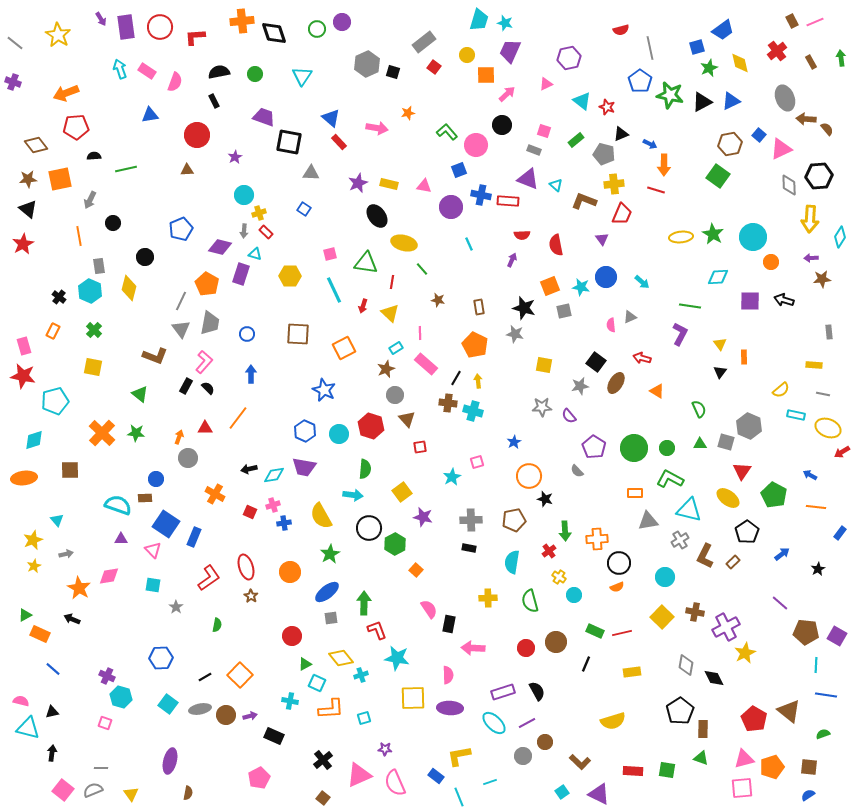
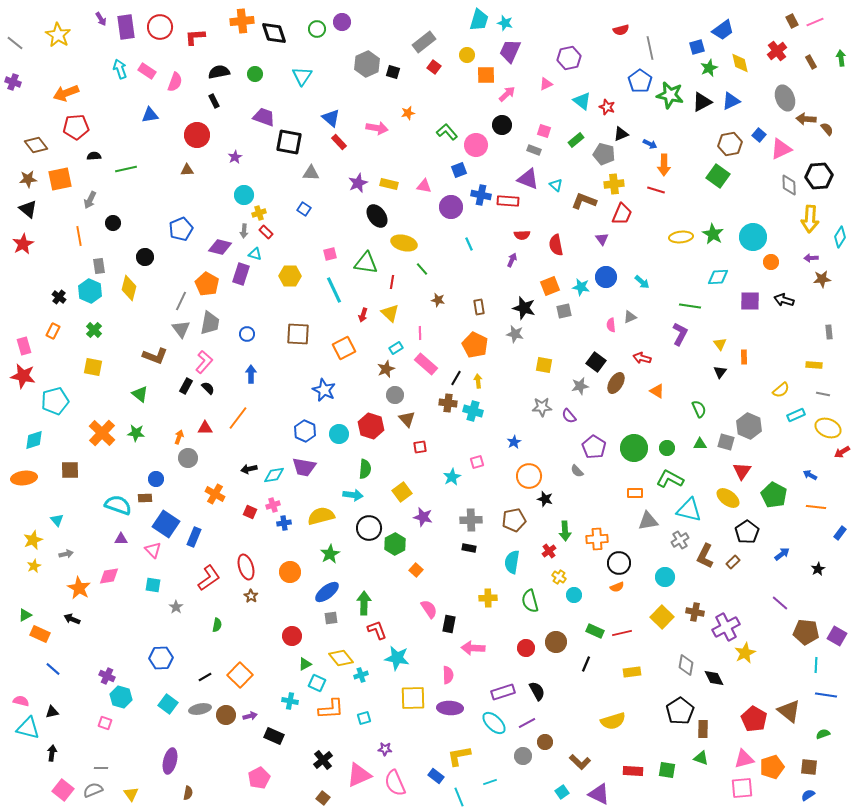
red arrow at (363, 306): moved 9 px down
cyan rectangle at (796, 415): rotated 36 degrees counterclockwise
yellow semicircle at (321, 516): rotated 104 degrees clockwise
